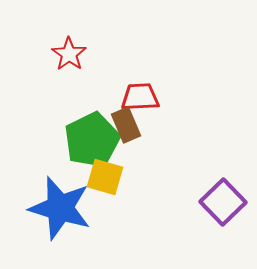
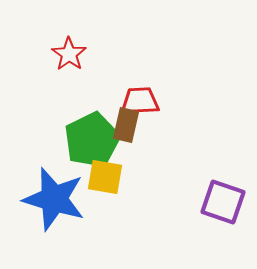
red trapezoid: moved 4 px down
brown rectangle: rotated 36 degrees clockwise
yellow square: rotated 6 degrees counterclockwise
purple square: rotated 27 degrees counterclockwise
blue star: moved 6 px left, 9 px up
